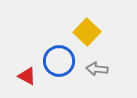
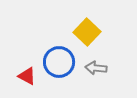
blue circle: moved 1 px down
gray arrow: moved 1 px left, 1 px up
